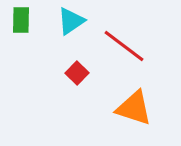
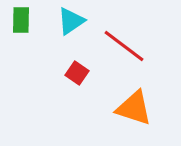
red square: rotated 10 degrees counterclockwise
